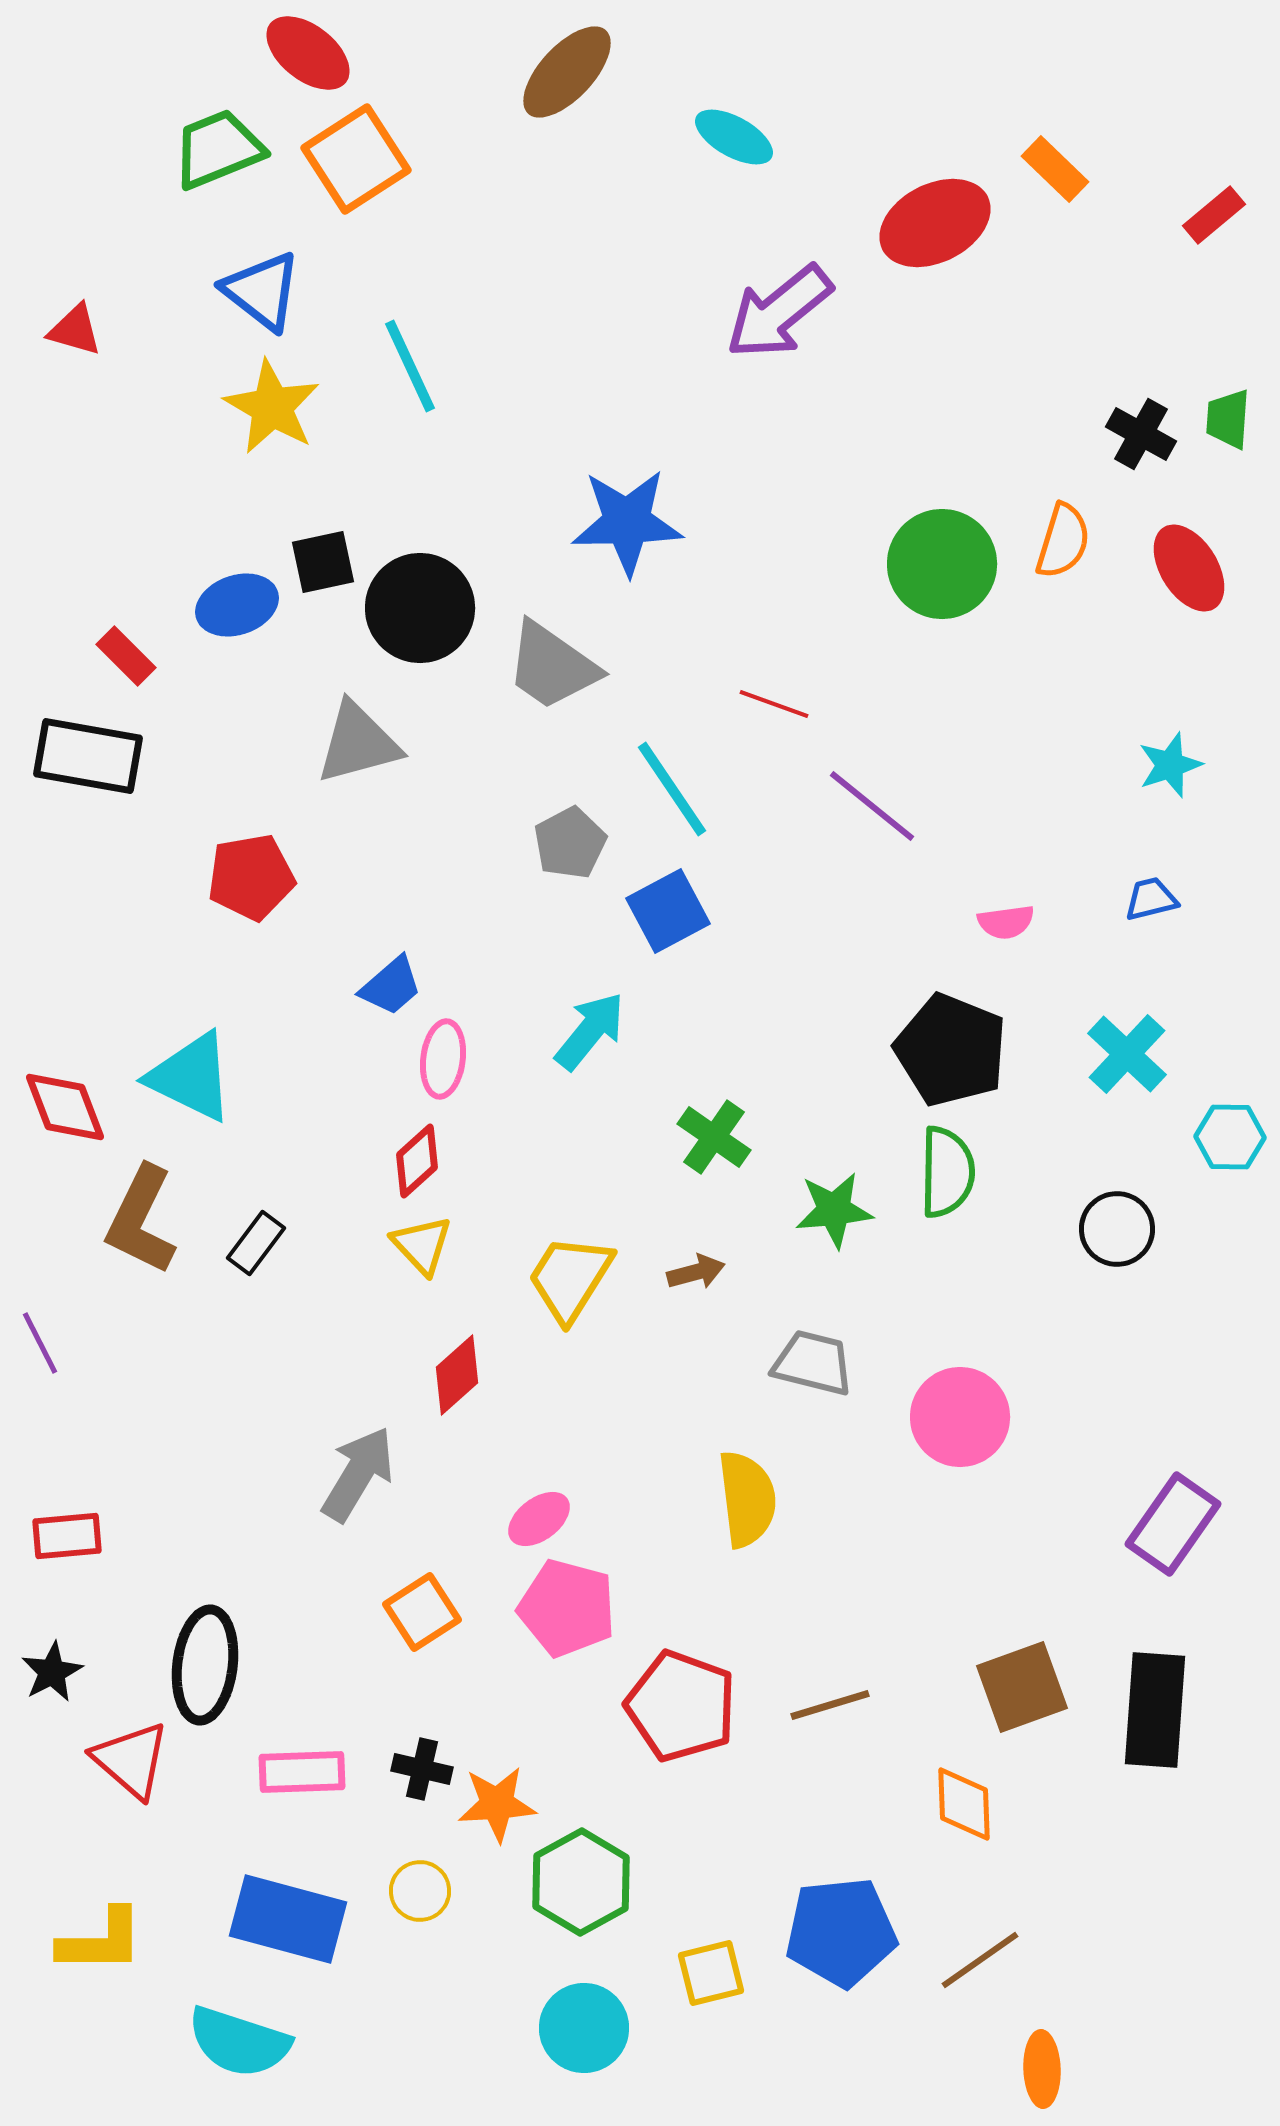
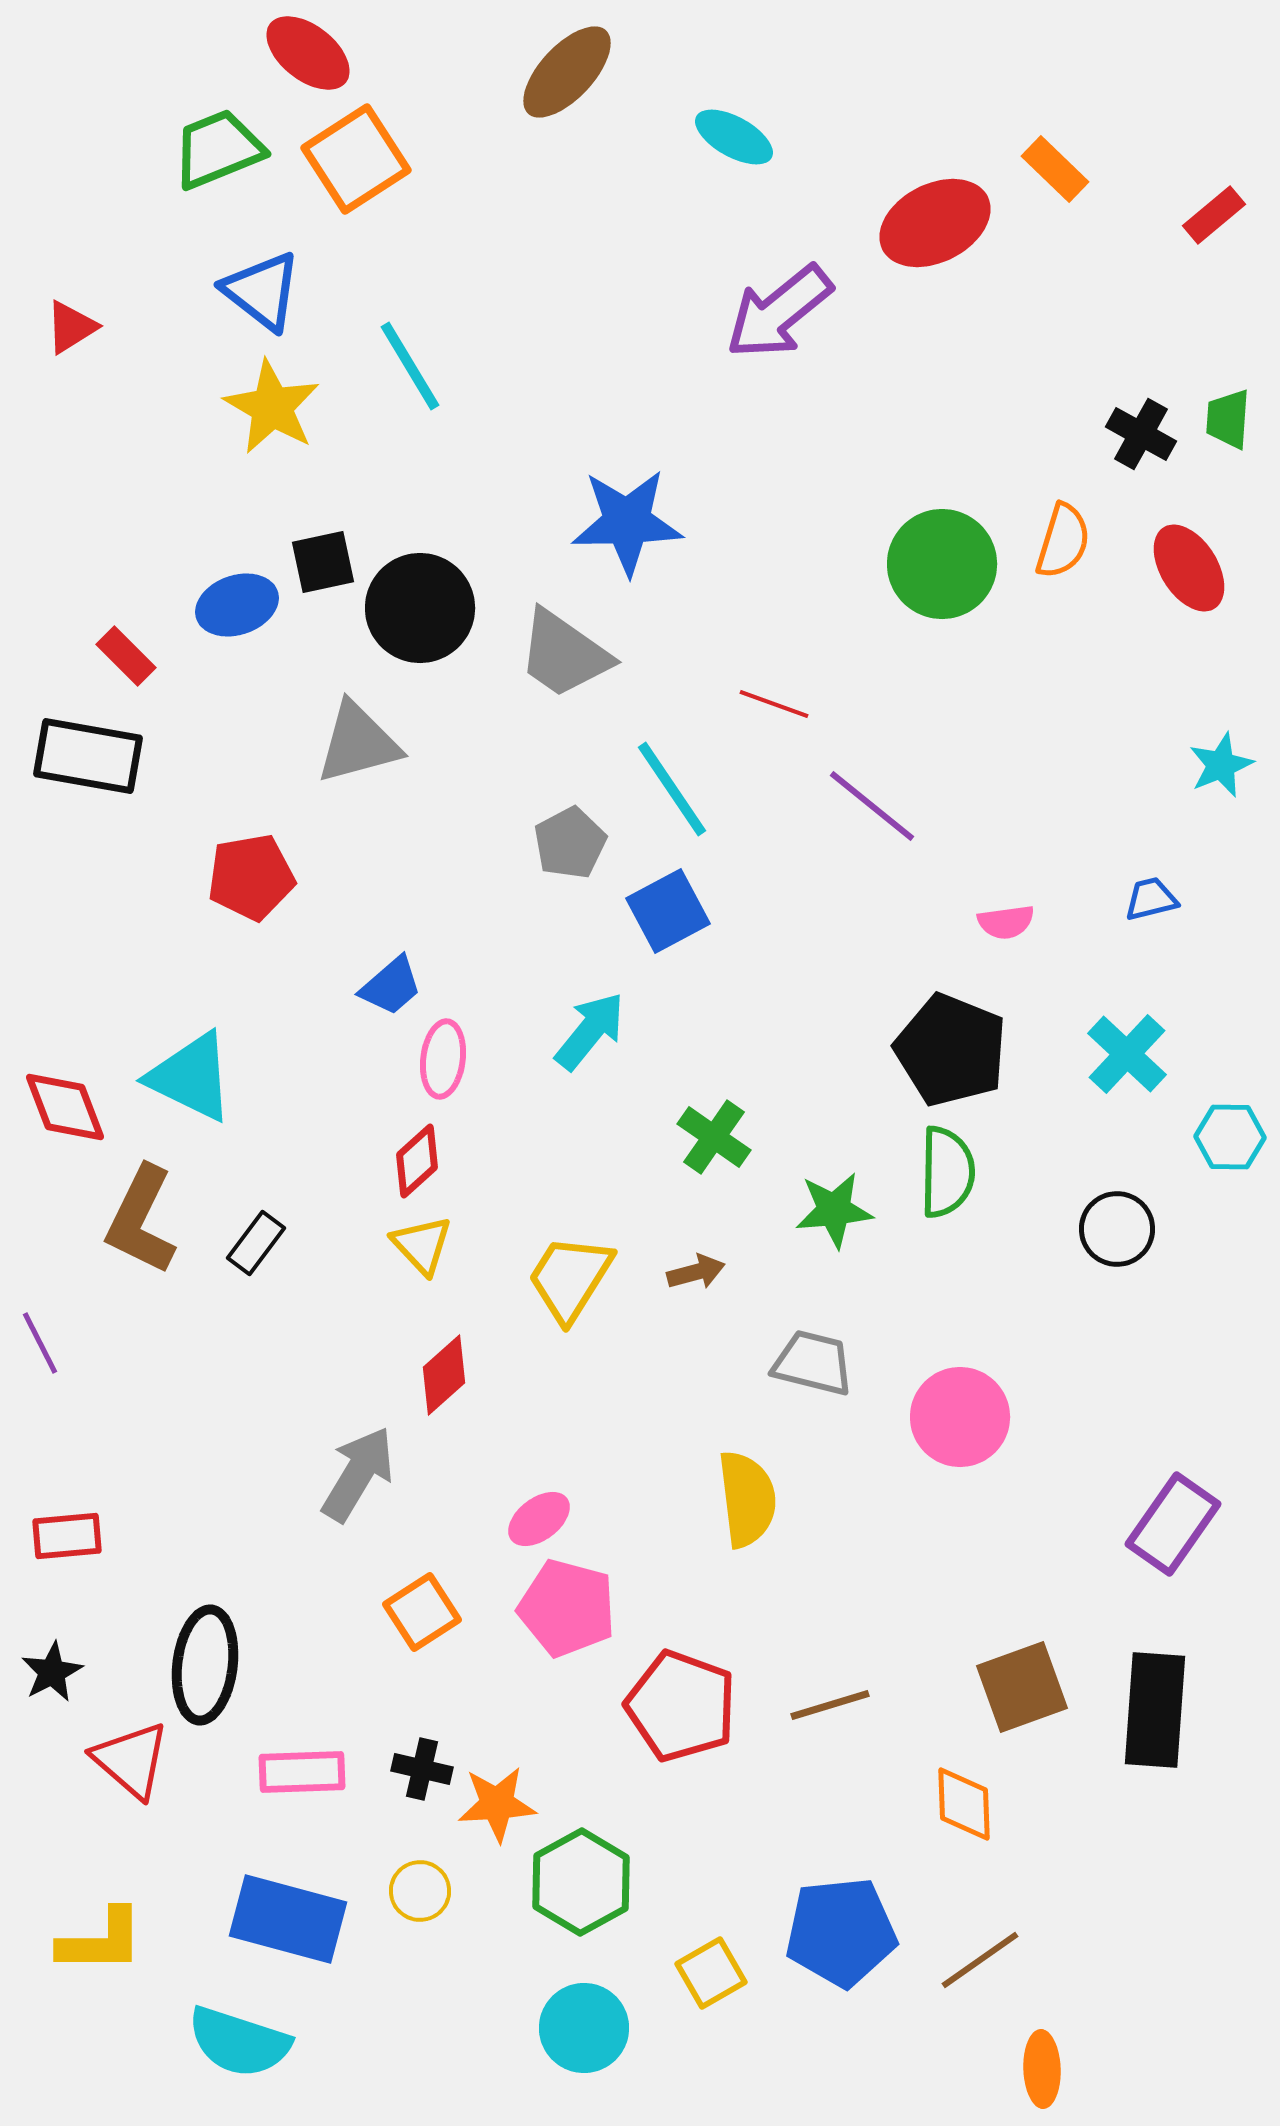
red triangle at (75, 330): moved 4 px left, 3 px up; rotated 48 degrees counterclockwise
cyan line at (410, 366): rotated 6 degrees counterclockwise
gray trapezoid at (552, 666): moved 12 px right, 12 px up
cyan star at (1170, 765): moved 51 px right; rotated 4 degrees counterclockwise
red diamond at (457, 1375): moved 13 px left
yellow square at (711, 1973): rotated 16 degrees counterclockwise
